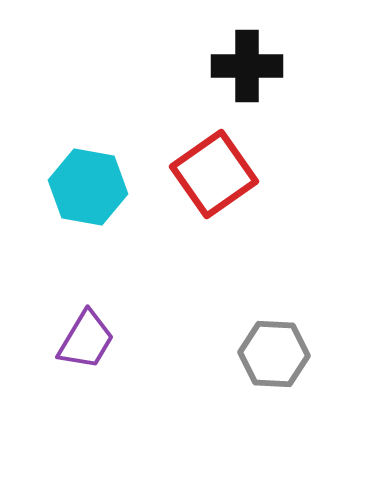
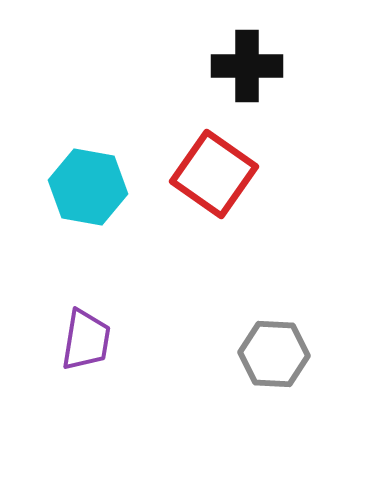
red square: rotated 20 degrees counterclockwise
purple trapezoid: rotated 22 degrees counterclockwise
